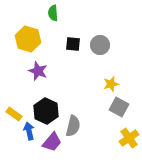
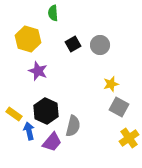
black square: rotated 35 degrees counterclockwise
